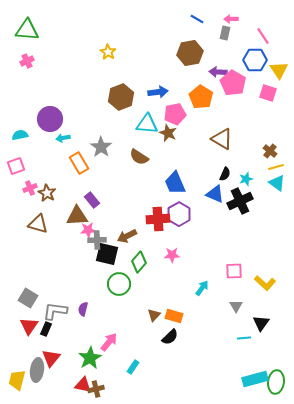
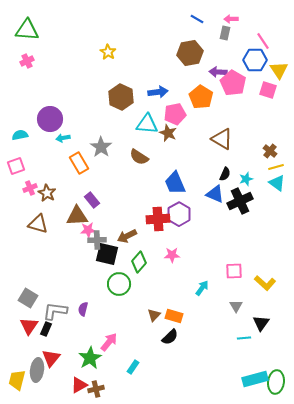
pink line at (263, 36): moved 5 px down
pink square at (268, 93): moved 3 px up
brown hexagon at (121, 97): rotated 15 degrees counterclockwise
red triangle at (83, 385): moved 4 px left; rotated 42 degrees counterclockwise
